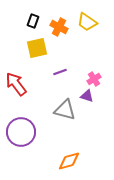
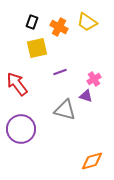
black rectangle: moved 1 px left, 1 px down
red arrow: moved 1 px right
purple triangle: moved 1 px left
purple circle: moved 3 px up
orange diamond: moved 23 px right
